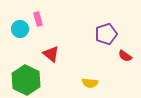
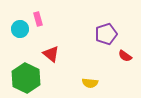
green hexagon: moved 2 px up
